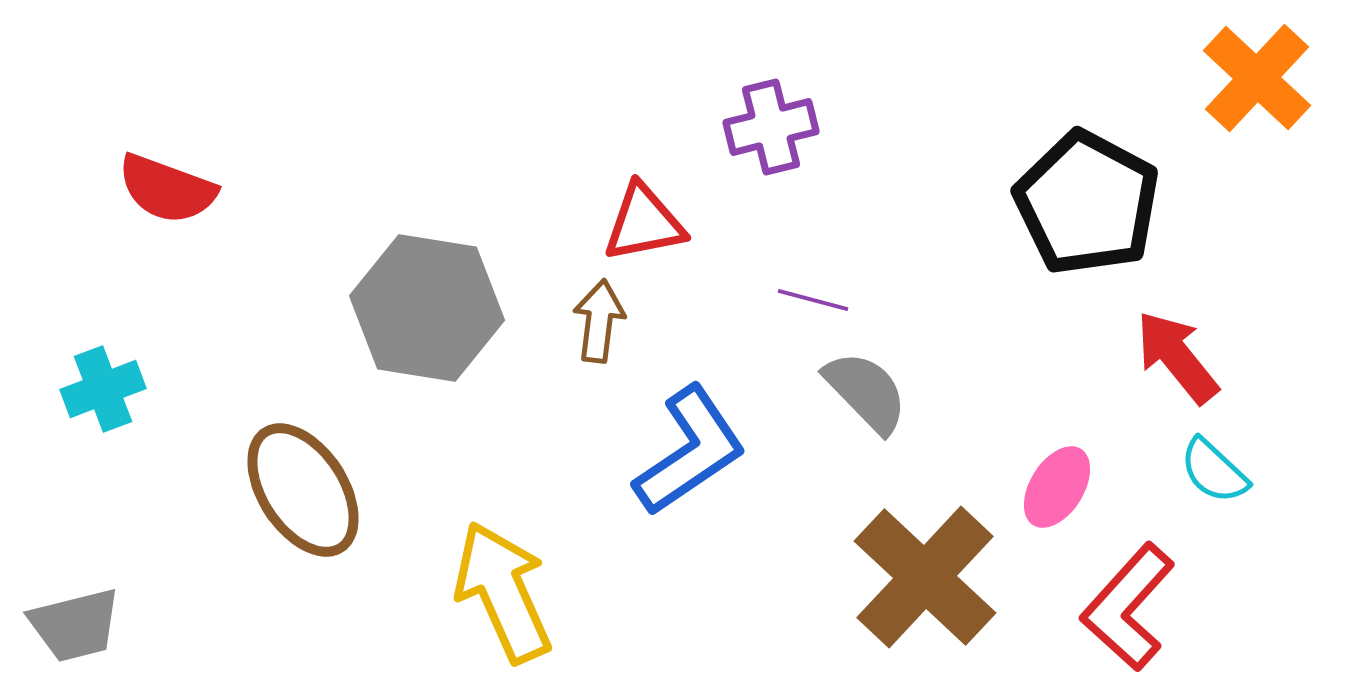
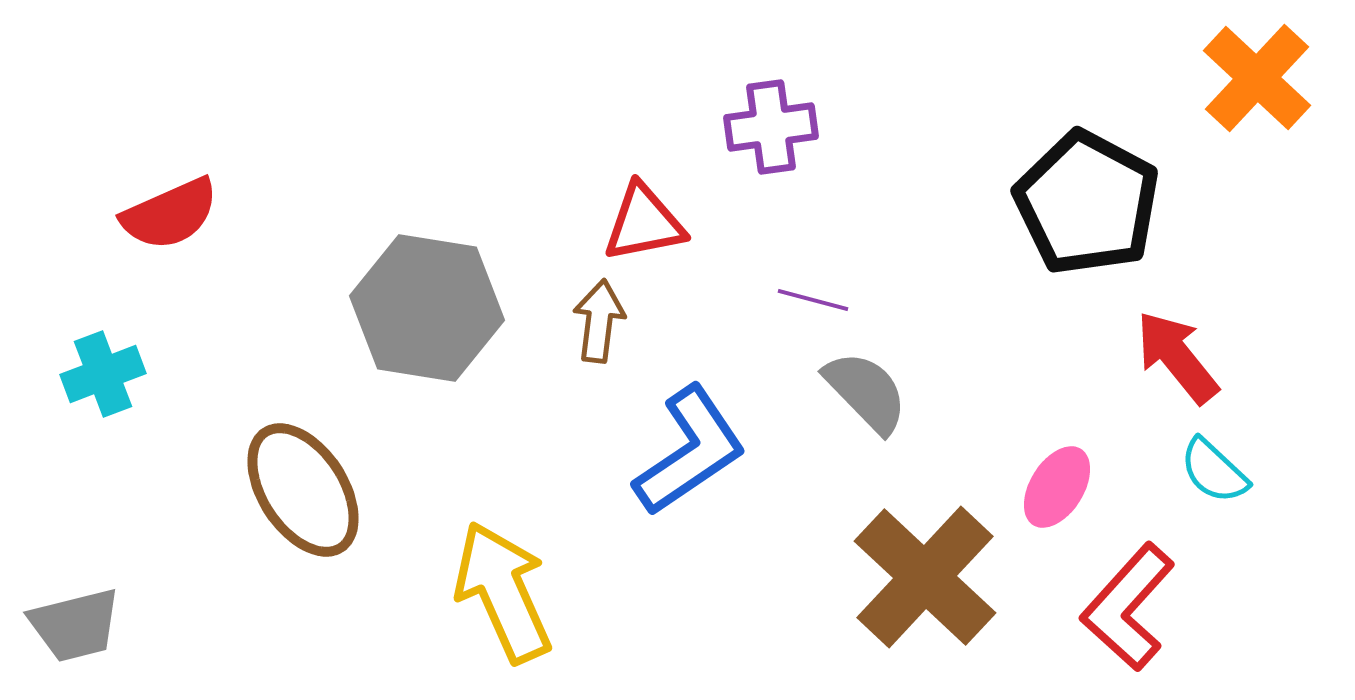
purple cross: rotated 6 degrees clockwise
red semicircle: moved 3 px right, 25 px down; rotated 44 degrees counterclockwise
cyan cross: moved 15 px up
